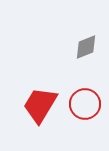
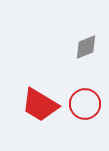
red trapezoid: rotated 90 degrees counterclockwise
